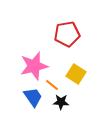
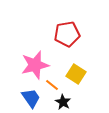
pink star: moved 1 px right, 1 px up
blue trapezoid: moved 2 px left, 1 px down
black star: moved 2 px right; rotated 28 degrees clockwise
